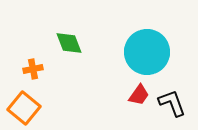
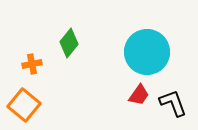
green diamond: rotated 60 degrees clockwise
orange cross: moved 1 px left, 5 px up
black L-shape: moved 1 px right
orange square: moved 3 px up
